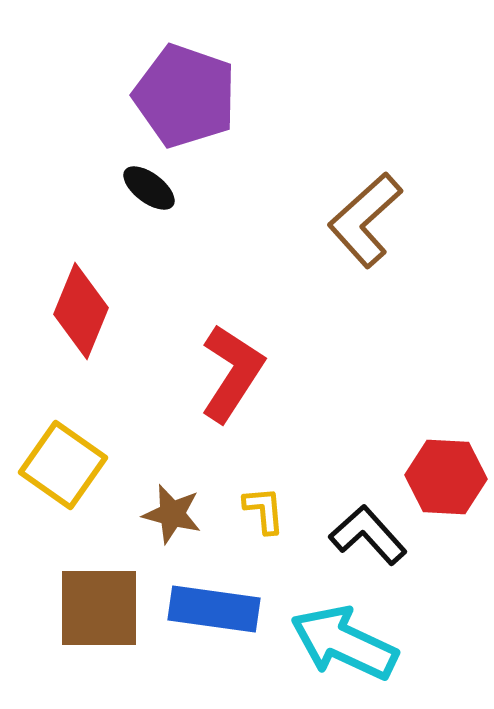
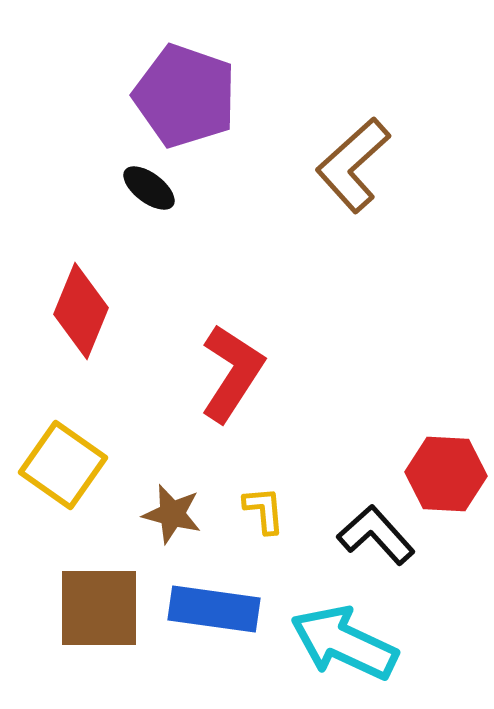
brown L-shape: moved 12 px left, 55 px up
red hexagon: moved 3 px up
black L-shape: moved 8 px right
